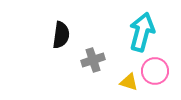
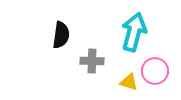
cyan arrow: moved 8 px left
gray cross: moved 1 px left, 1 px down; rotated 20 degrees clockwise
